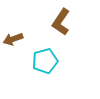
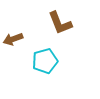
brown L-shape: moved 1 px left, 1 px down; rotated 56 degrees counterclockwise
